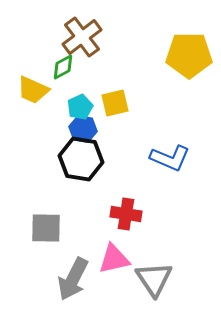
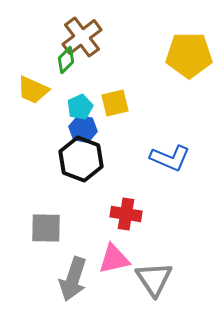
green diamond: moved 3 px right, 7 px up; rotated 16 degrees counterclockwise
black hexagon: rotated 12 degrees clockwise
gray arrow: rotated 9 degrees counterclockwise
